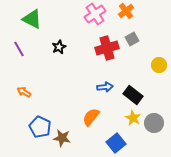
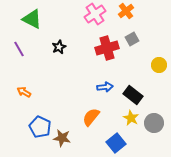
yellow star: moved 2 px left
